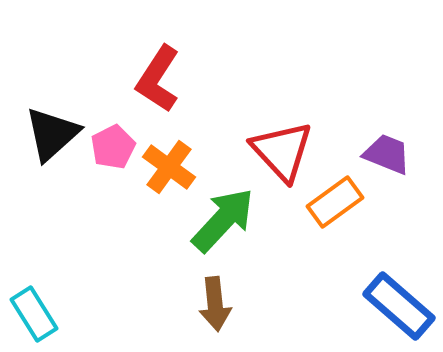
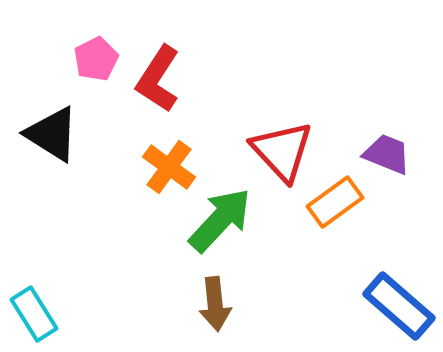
black triangle: rotated 46 degrees counterclockwise
pink pentagon: moved 17 px left, 88 px up
green arrow: moved 3 px left
